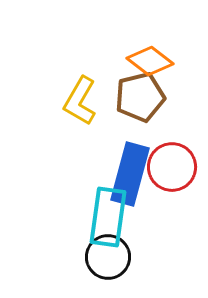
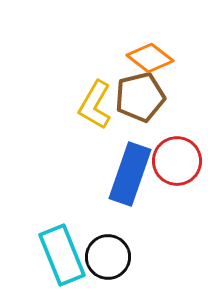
orange diamond: moved 3 px up
yellow L-shape: moved 15 px right, 4 px down
red circle: moved 5 px right, 6 px up
blue rectangle: rotated 4 degrees clockwise
cyan rectangle: moved 46 px left, 38 px down; rotated 30 degrees counterclockwise
